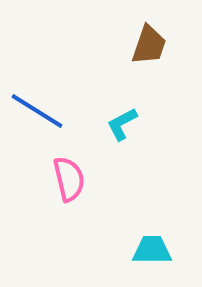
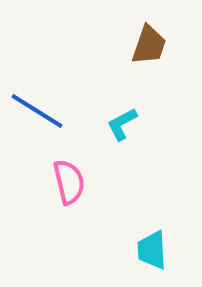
pink semicircle: moved 3 px down
cyan trapezoid: rotated 93 degrees counterclockwise
